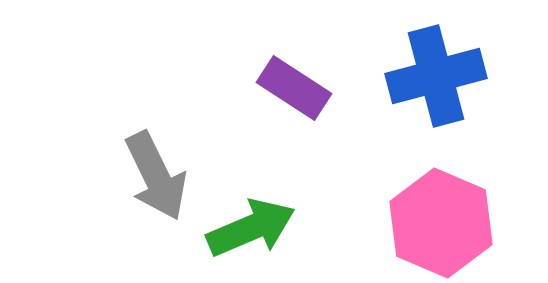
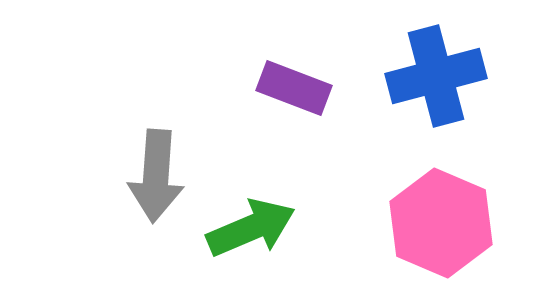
purple rectangle: rotated 12 degrees counterclockwise
gray arrow: rotated 30 degrees clockwise
